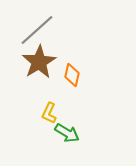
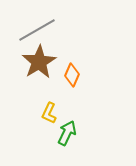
gray line: rotated 12 degrees clockwise
orange diamond: rotated 10 degrees clockwise
green arrow: rotated 95 degrees counterclockwise
